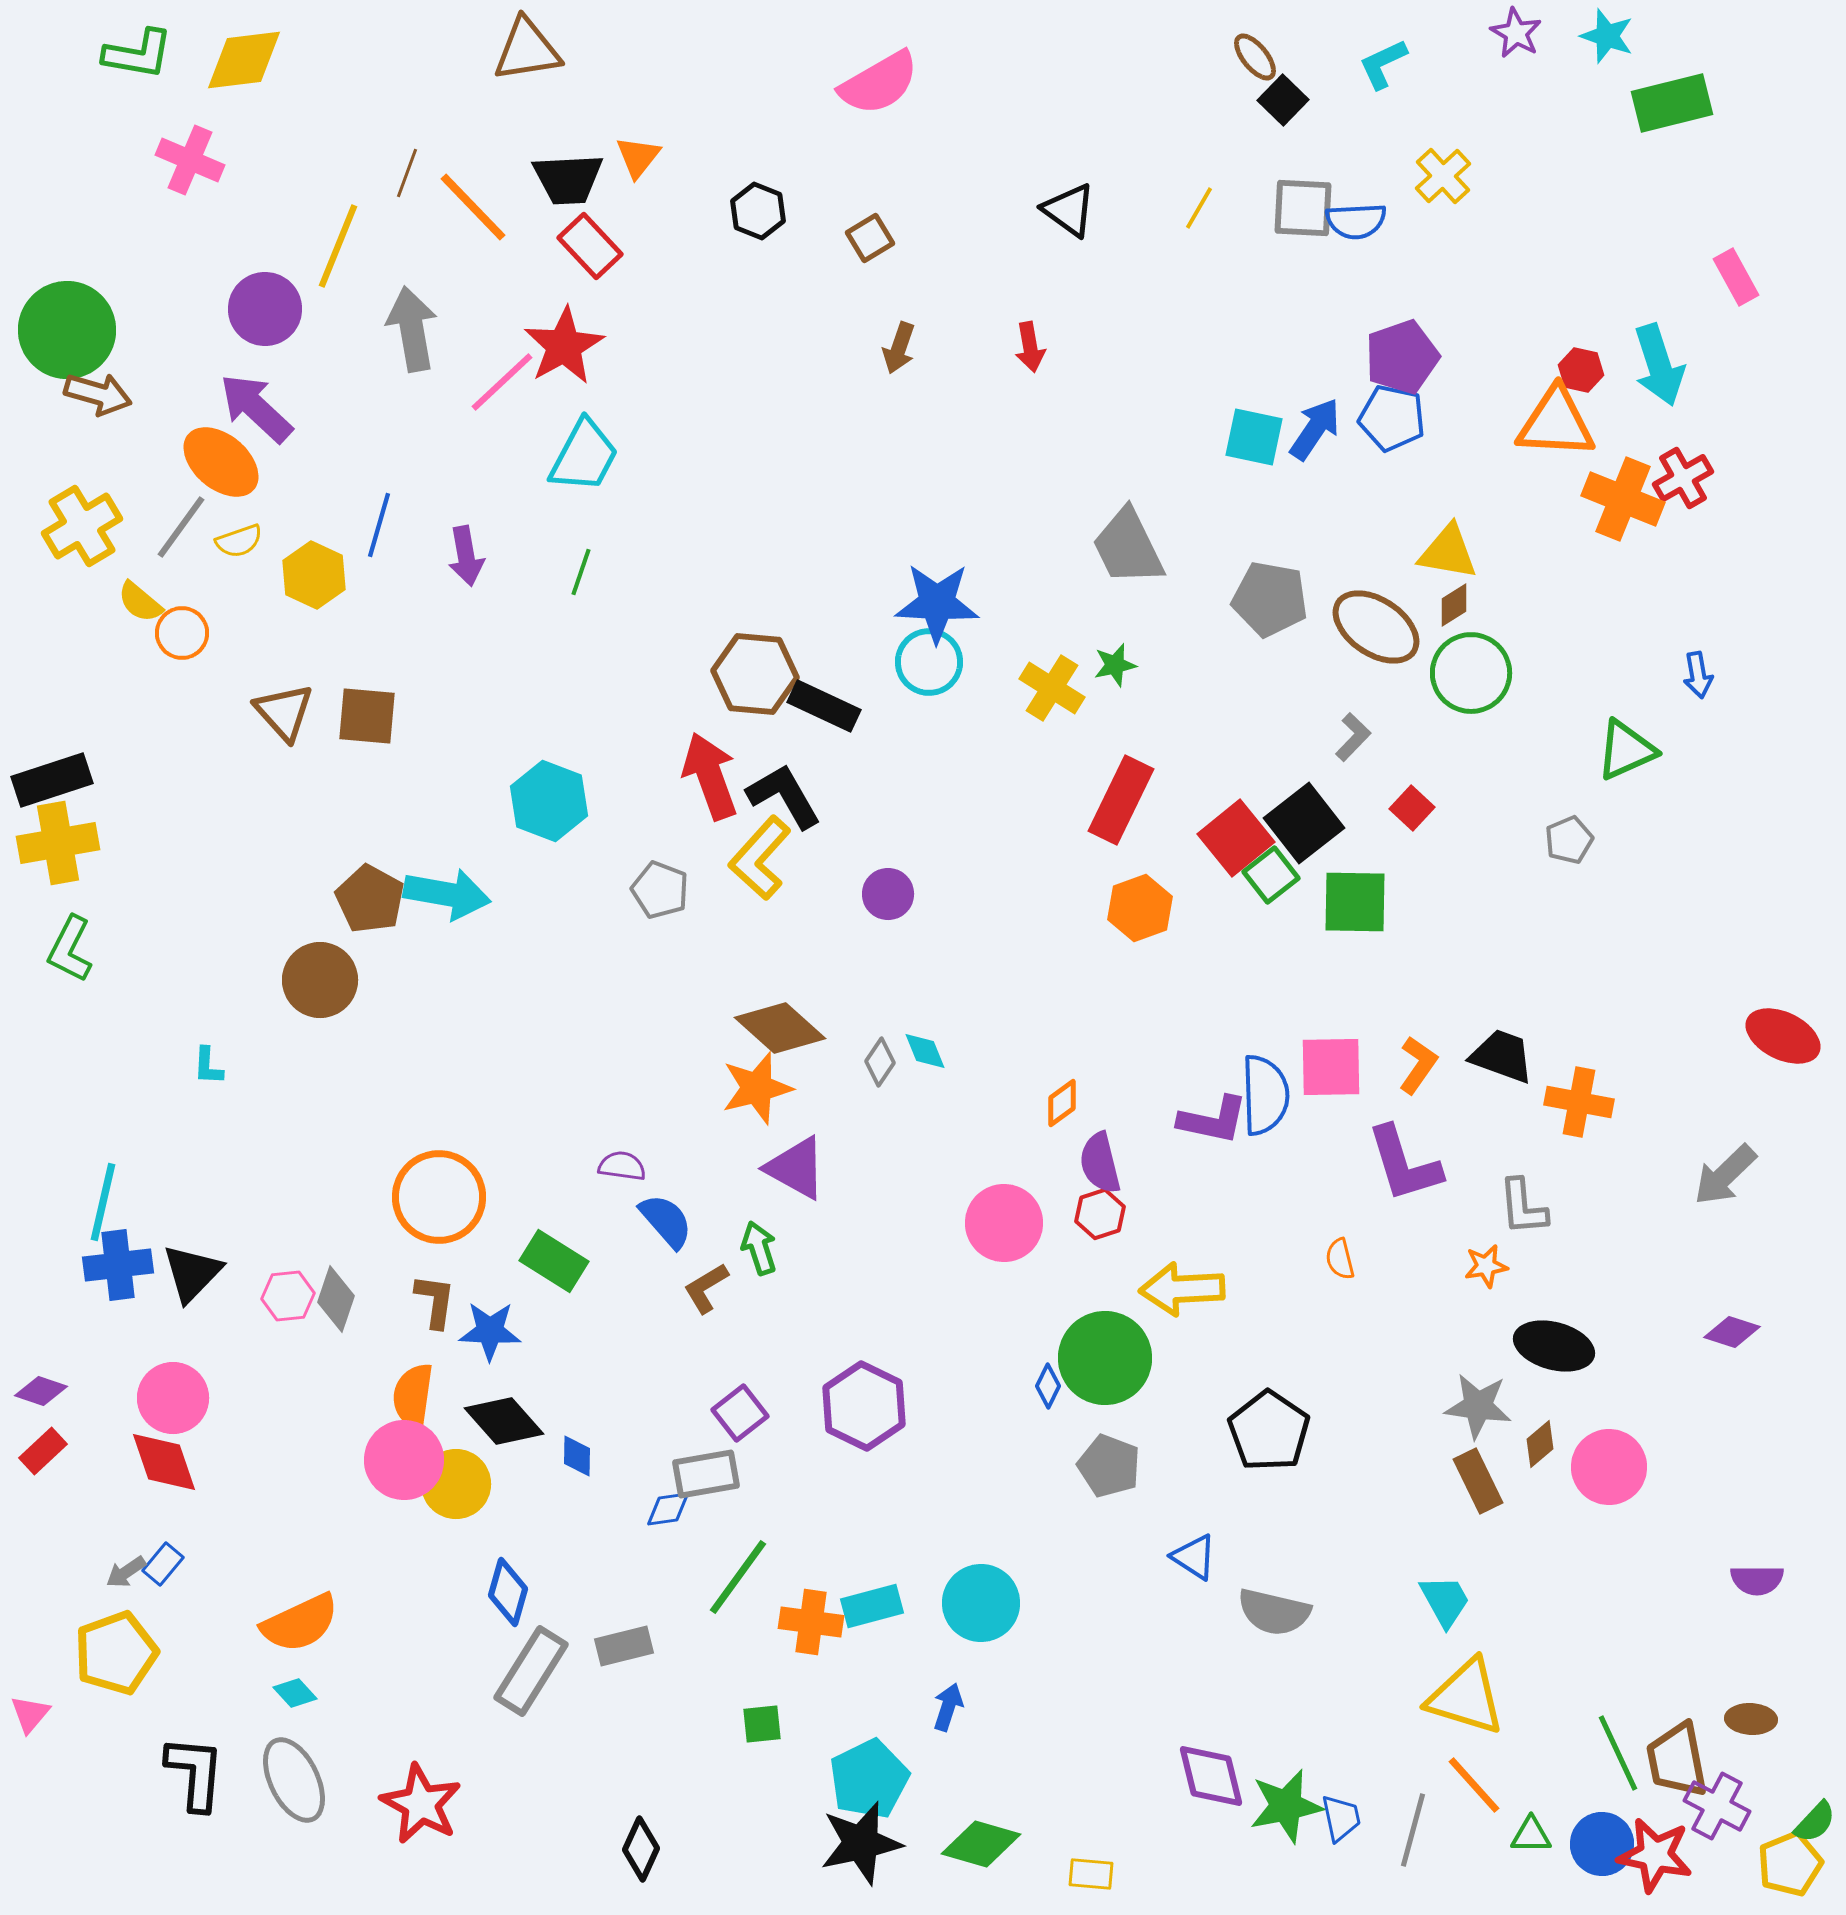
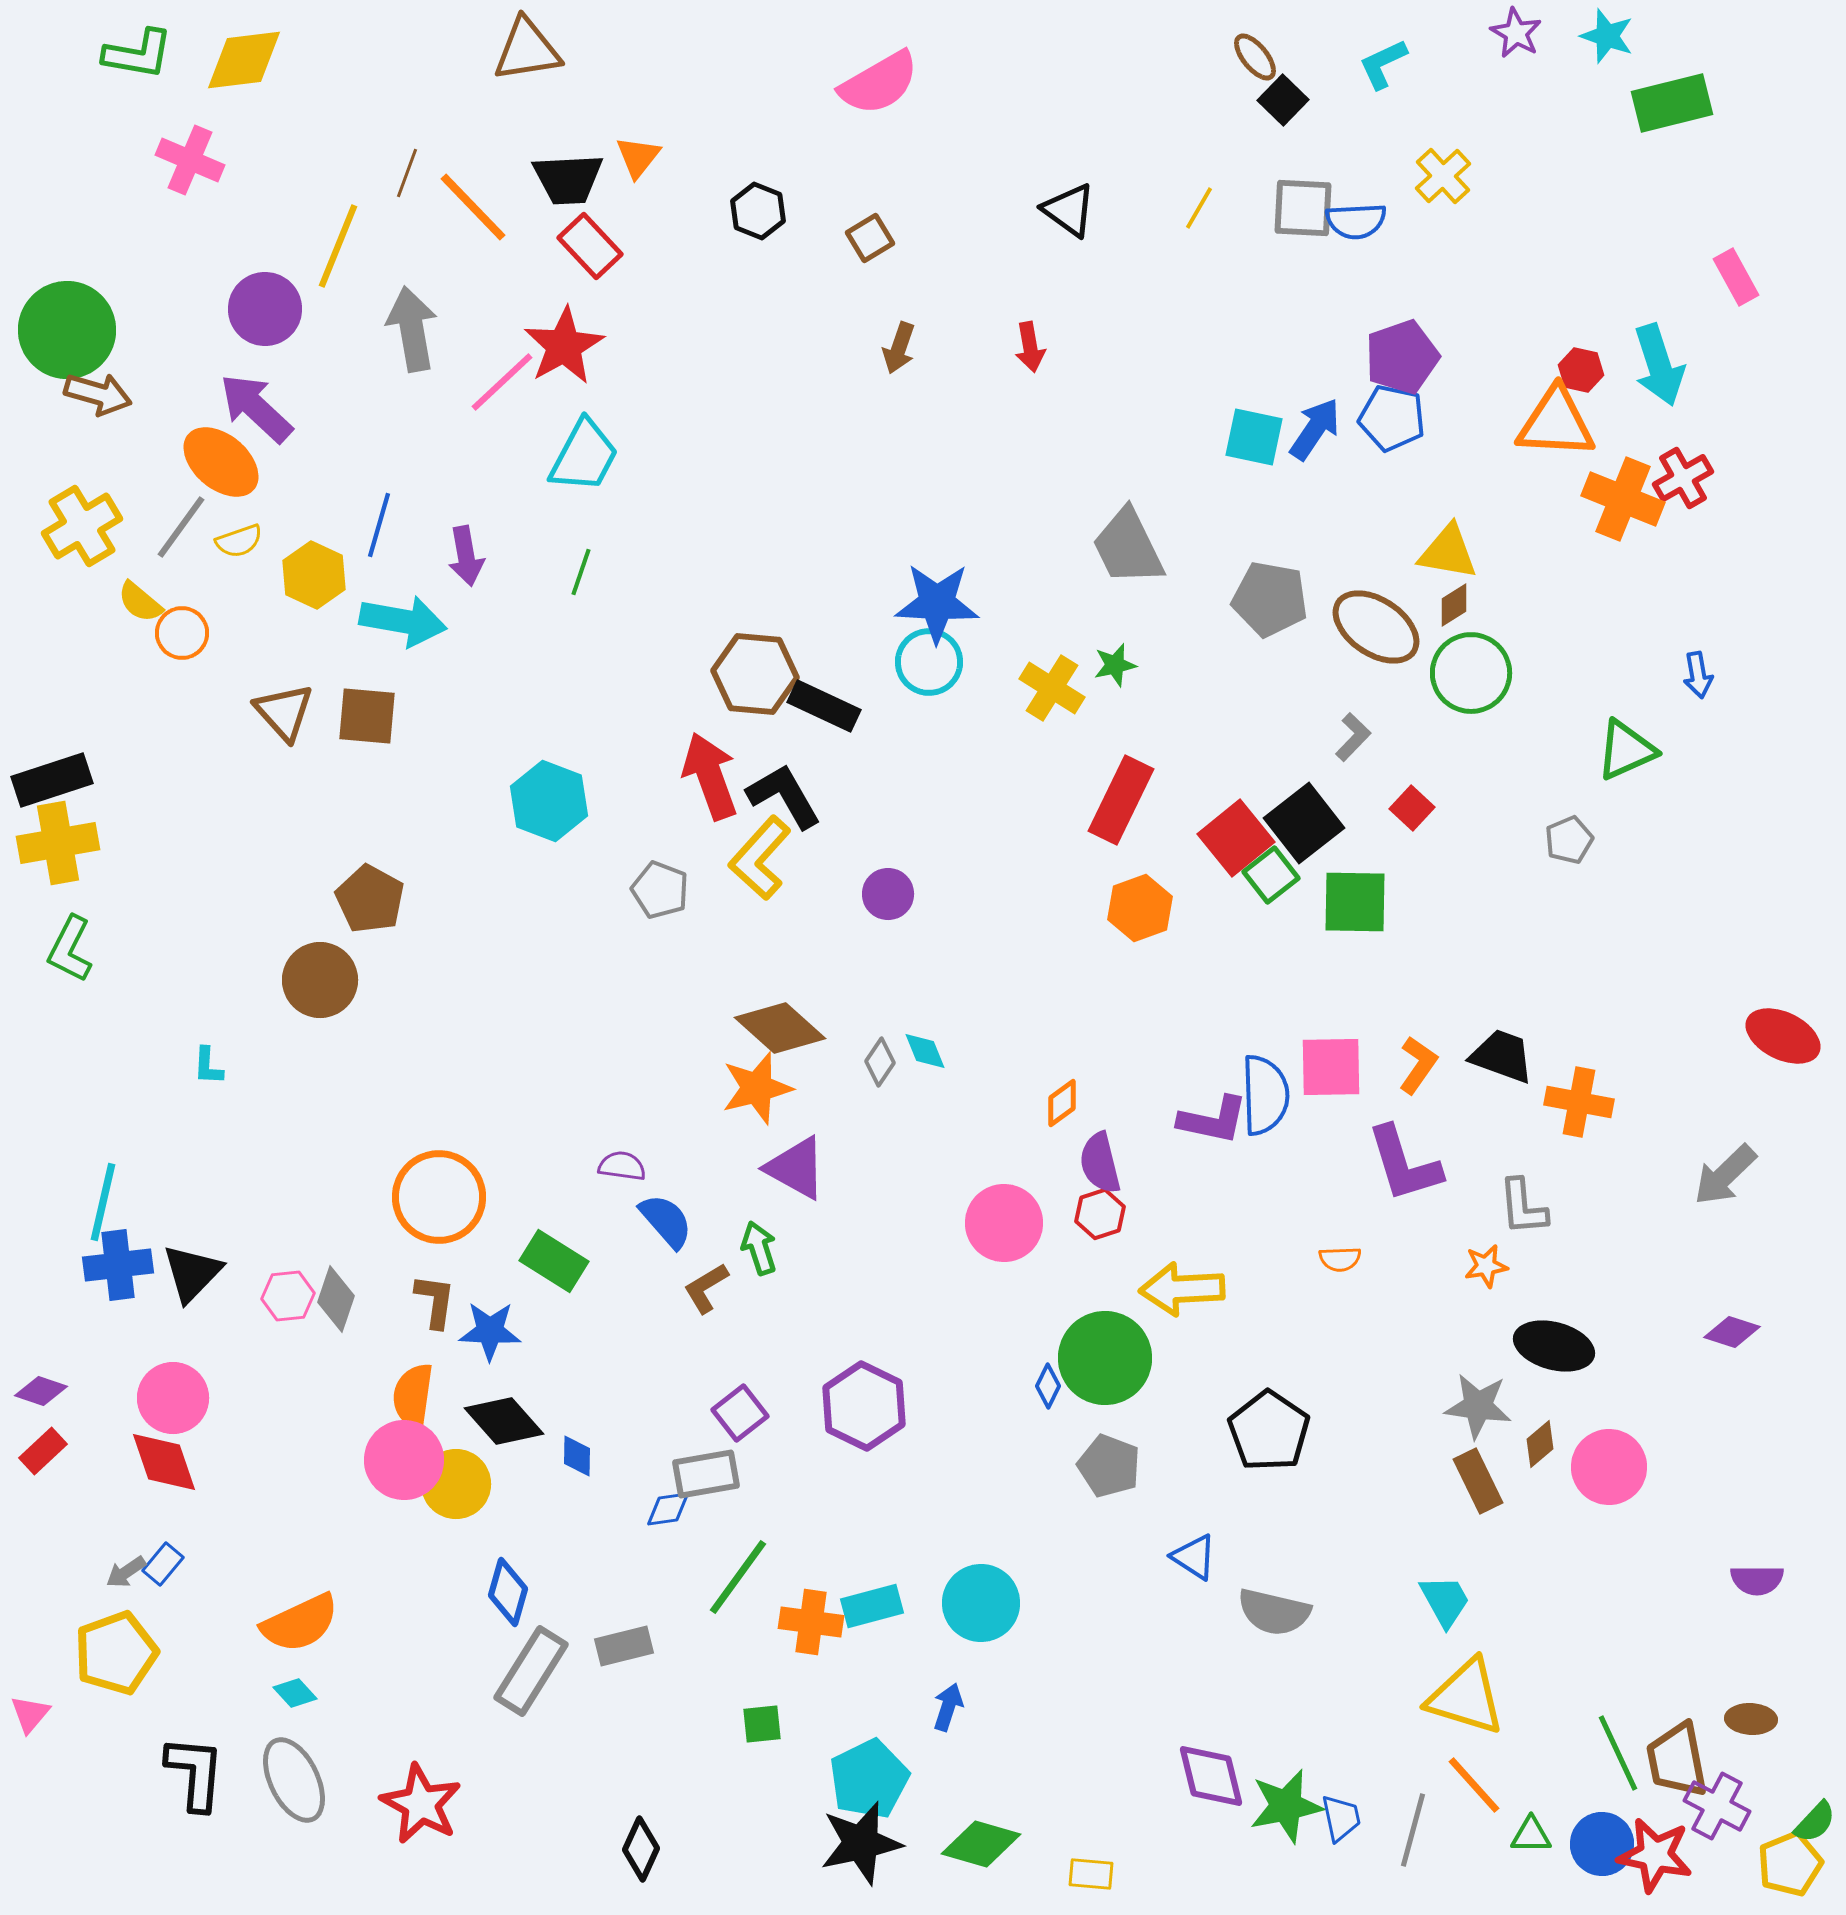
cyan arrow at (447, 894): moved 44 px left, 273 px up
orange semicircle at (1340, 1259): rotated 78 degrees counterclockwise
